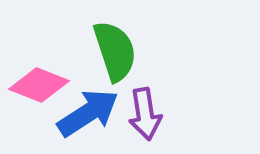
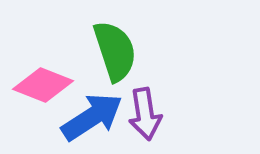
pink diamond: moved 4 px right
blue arrow: moved 4 px right, 4 px down
